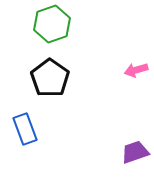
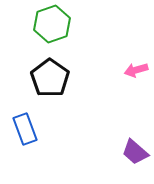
purple trapezoid: rotated 120 degrees counterclockwise
